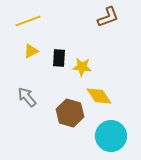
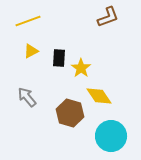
yellow star: moved 1 px left, 1 px down; rotated 30 degrees clockwise
